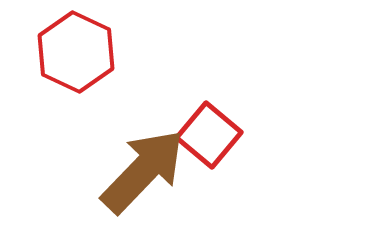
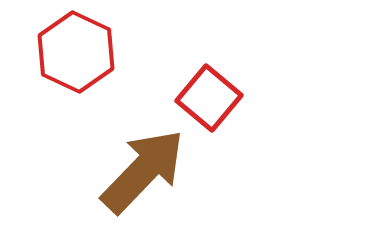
red square: moved 37 px up
